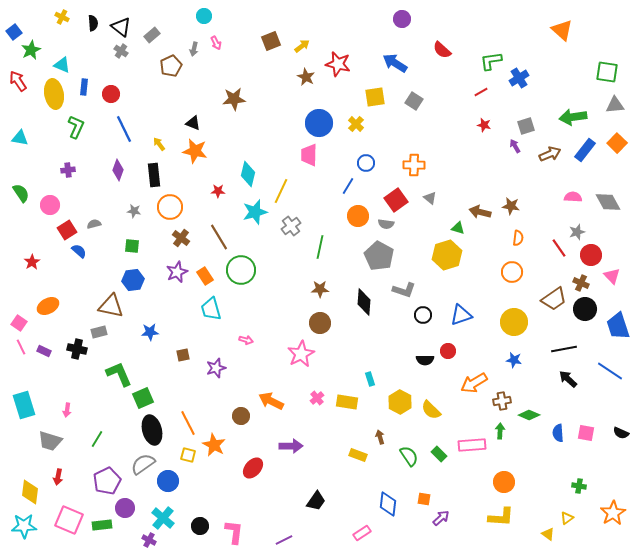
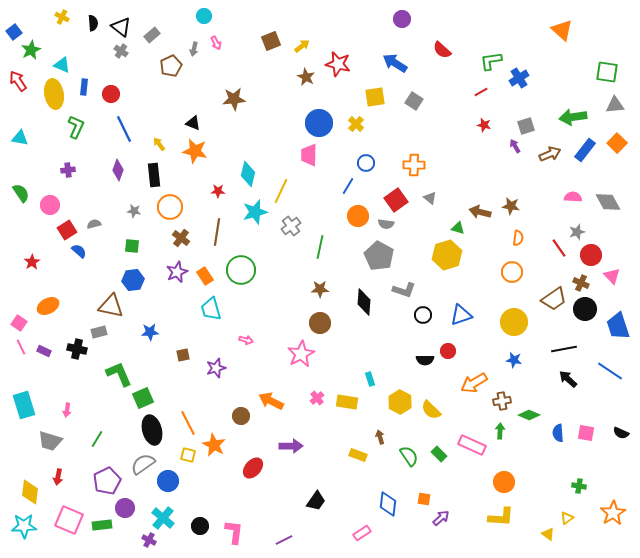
brown line at (219, 237): moved 2 px left, 5 px up; rotated 40 degrees clockwise
pink rectangle at (472, 445): rotated 28 degrees clockwise
